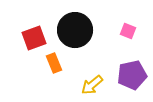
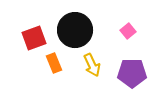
pink square: rotated 28 degrees clockwise
purple pentagon: moved 2 px up; rotated 12 degrees clockwise
yellow arrow: moved 20 px up; rotated 75 degrees counterclockwise
